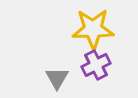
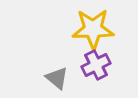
gray triangle: rotated 20 degrees counterclockwise
